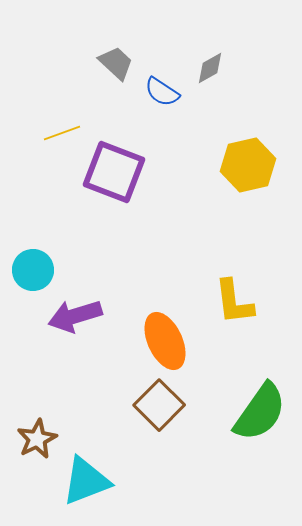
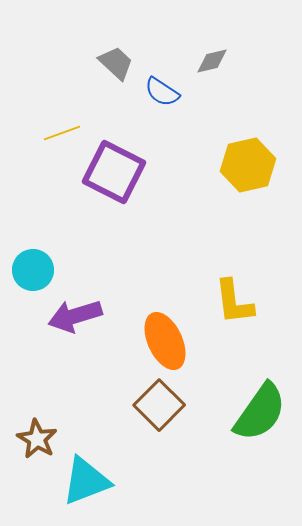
gray diamond: moved 2 px right, 7 px up; rotated 16 degrees clockwise
purple square: rotated 6 degrees clockwise
brown star: rotated 15 degrees counterclockwise
